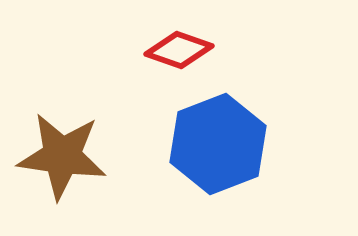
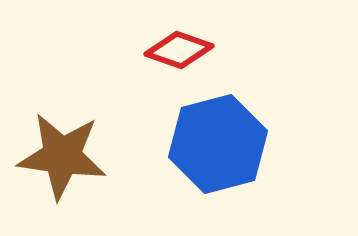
blue hexagon: rotated 6 degrees clockwise
